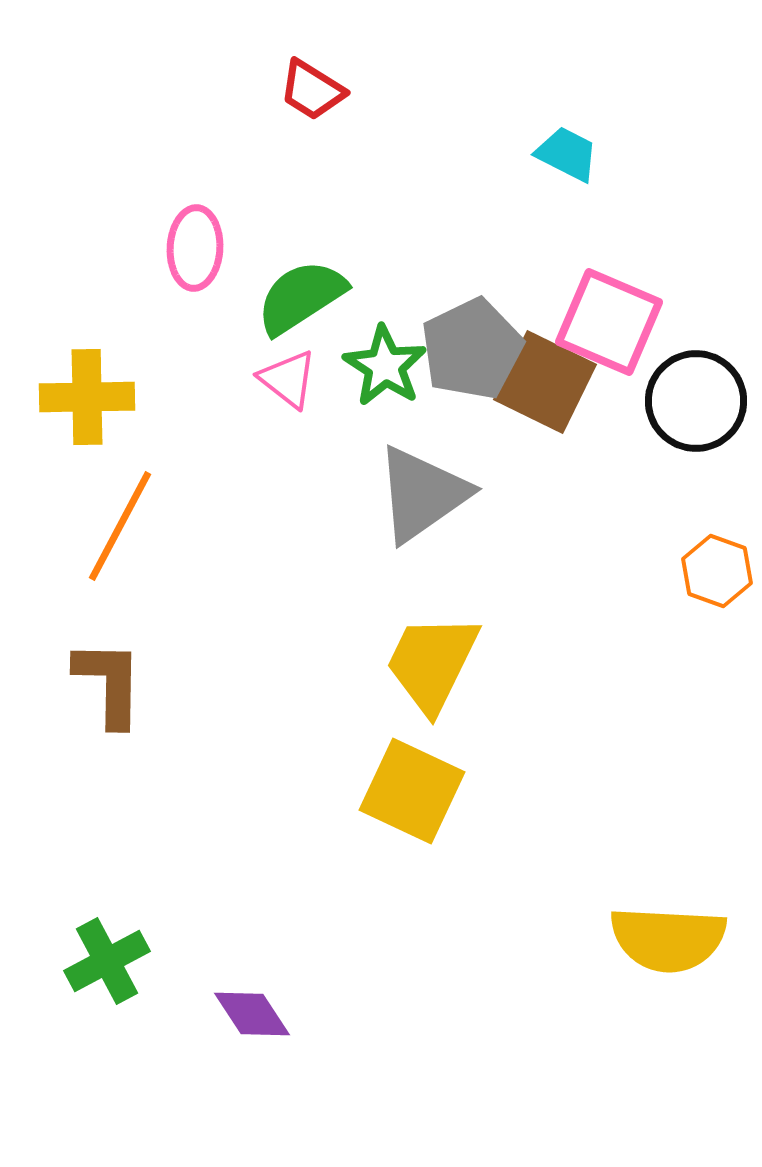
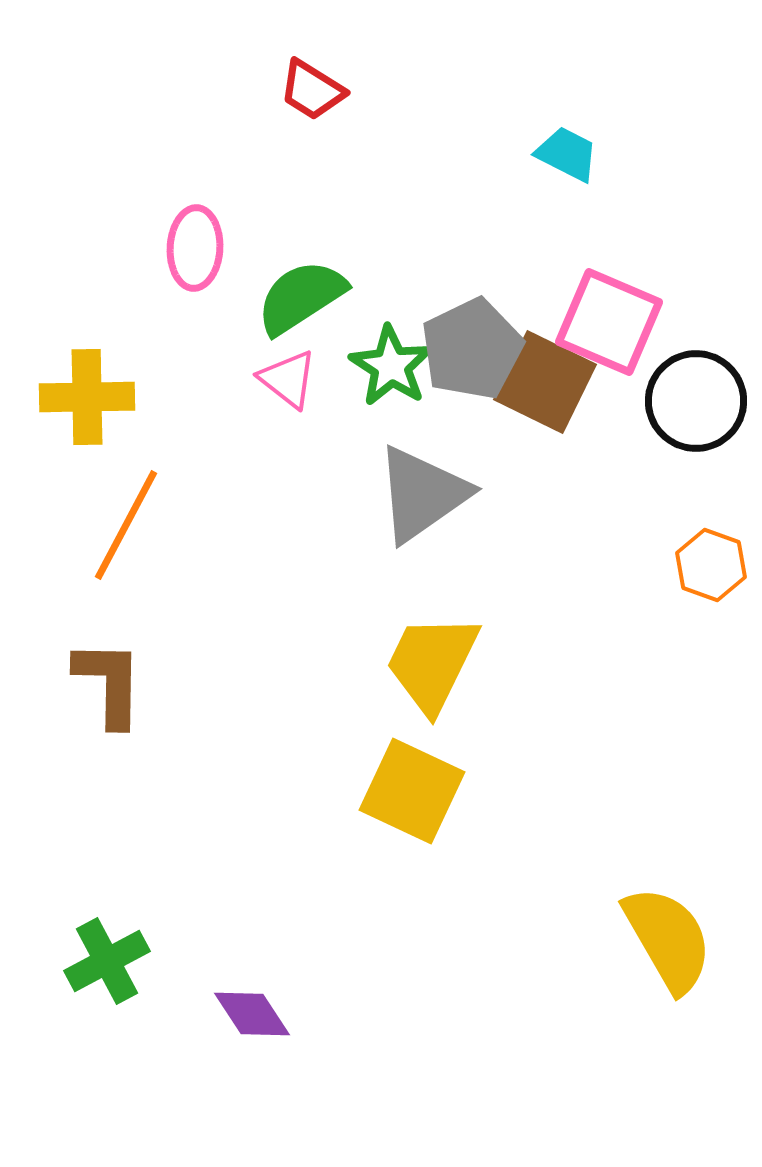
green star: moved 6 px right
orange line: moved 6 px right, 1 px up
orange hexagon: moved 6 px left, 6 px up
yellow semicircle: rotated 123 degrees counterclockwise
